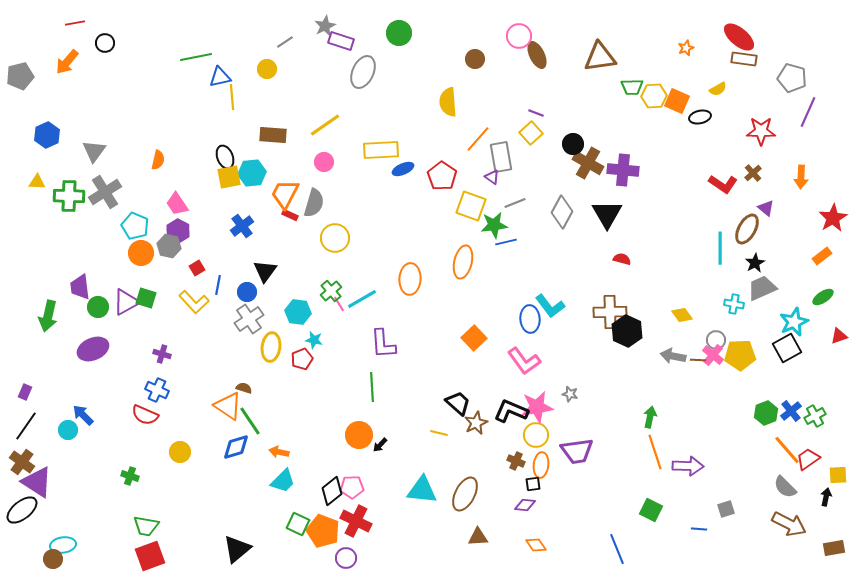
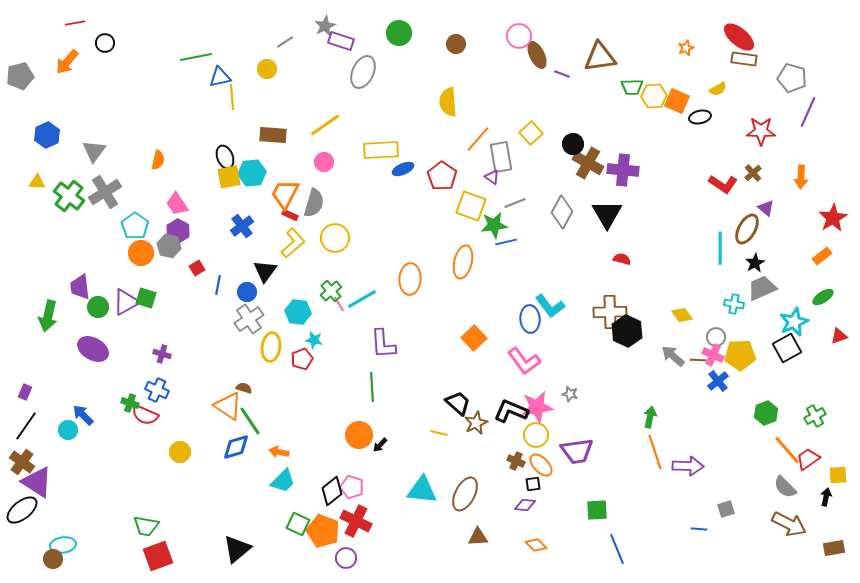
brown circle at (475, 59): moved 19 px left, 15 px up
purple line at (536, 113): moved 26 px right, 39 px up
green cross at (69, 196): rotated 36 degrees clockwise
cyan pentagon at (135, 226): rotated 12 degrees clockwise
yellow L-shape at (194, 302): moved 99 px right, 59 px up; rotated 88 degrees counterclockwise
gray circle at (716, 340): moved 3 px up
purple ellipse at (93, 349): rotated 52 degrees clockwise
pink cross at (713, 355): rotated 15 degrees counterclockwise
gray arrow at (673, 356): rotated 30 degrees clockwise
blue cross at (791, 411): moved 73 px left, 30 px up
orange ellipse at (541, 465): rotated 50 degrees counterclockwise
green cross at (130, 476): moved 73 px up
pink pentagon at (352, 487): rotated 20 degrees clockwise
green square at (651, 510): moved 54 px left; rotated 30 degrees counterclockwise
orange diamond at (536, 545): rotated 10 degrees counterclockwise
red square at (150, 556): moved 8 px right
